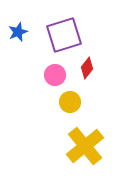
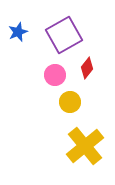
purple square: rotated 12 degrees counterclockwise
